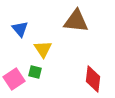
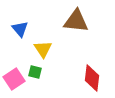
red diamond: moved 1 px left, 1 px up
